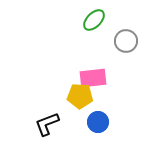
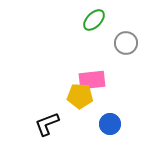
gray circle: moved 2 px down
pink rectangle: moved 1 px left, 2 px down
blue circle: moved 12 px right, 2 px down
